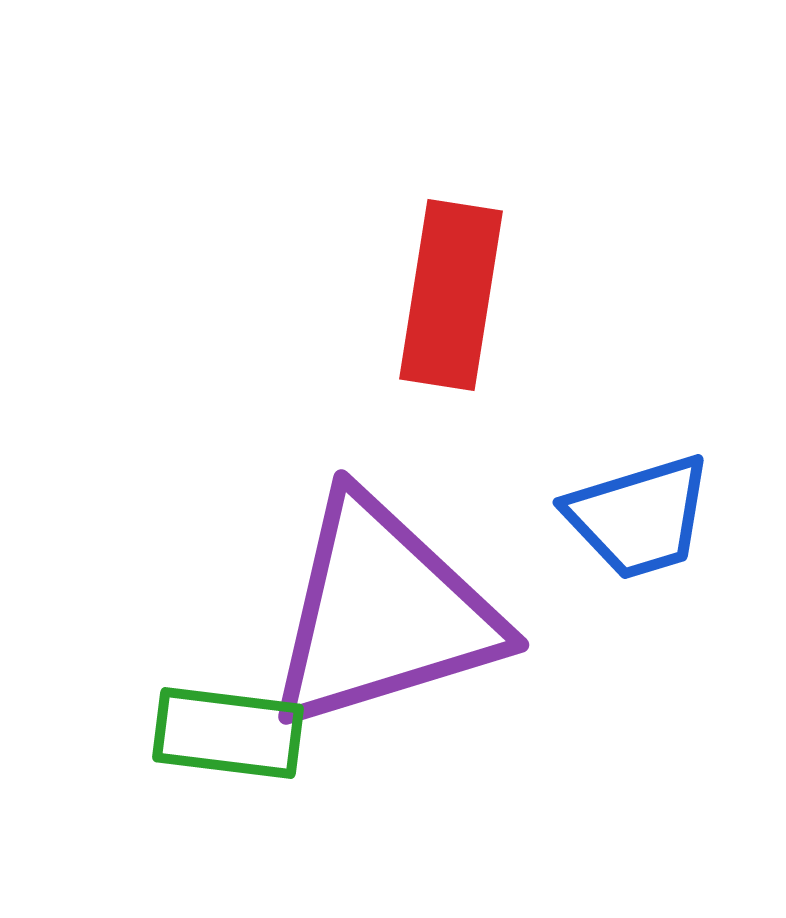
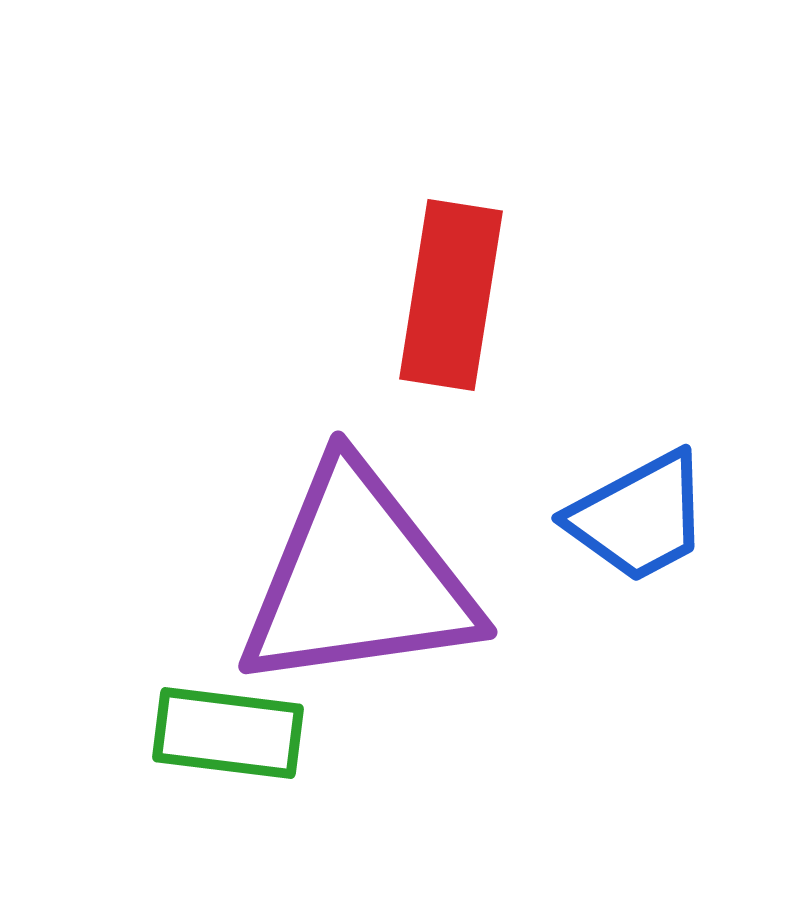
blue trapezoid: rotated 11 degrees counterclockwise
purple triangle: moved 25 px left, 34 px up; rotated 9 degrees clockwise
